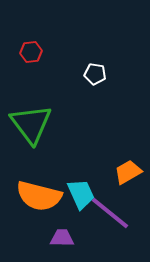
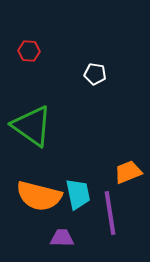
red hexagon: moved 2 px left, 1 px up; rotated 10 degrees clockwise
green triangle: moved 1 px right, 2 px down; rotated 18 degrees counterclockwise
orange trapezoid: rotated 8 degrees clockwise
cyan trapezoid: moved 3 px left; rotated 12 degrees clockwise
purple line: rotated 42 degrees clockwise
